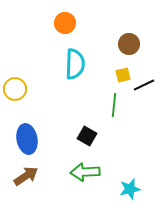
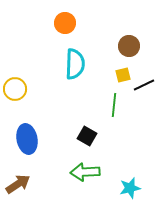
brown circle: moved 2 px down
brown arrow: moved 8 px left, 8 px down
cyan star: moved 1 px up
